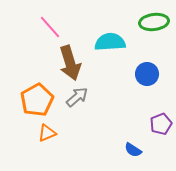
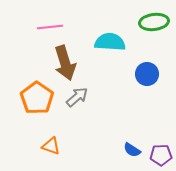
pink line: rotated 55 degrees counterclockwise
cyan semicircle: rotated 8 degrees clockwise
brown arrow: moved 5 px left
orange pentagon: moved 2 px up; rotated 8 degrees counterclockwise
purple pentagon: moved 31 px down; rotated 20 degrees clockwise
orange triangle: moved 4 px right, 13 px down; rotated 42 degrees clockwise
blue semicircle: moved 1 px left
